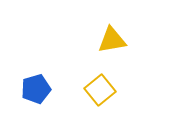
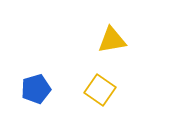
yellow square: rotated 16 degrees counterclockwise
